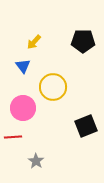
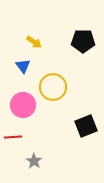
yellow arrow: rotated 98 degrees counterclockwise
pink circle: moved 3 px up
gray star: moved 2 px left
